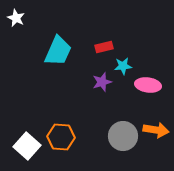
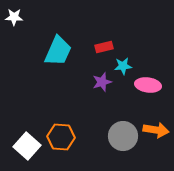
white star: moved 2 px left, 1 px up; rotated 24 degrees counterclockwise
